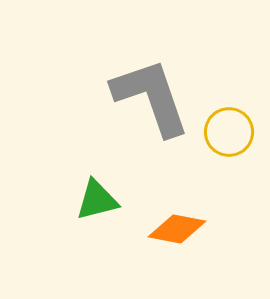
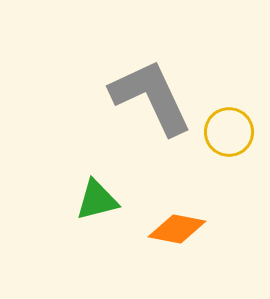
gray L-shape: rotated 6 degrees counterclockwise
